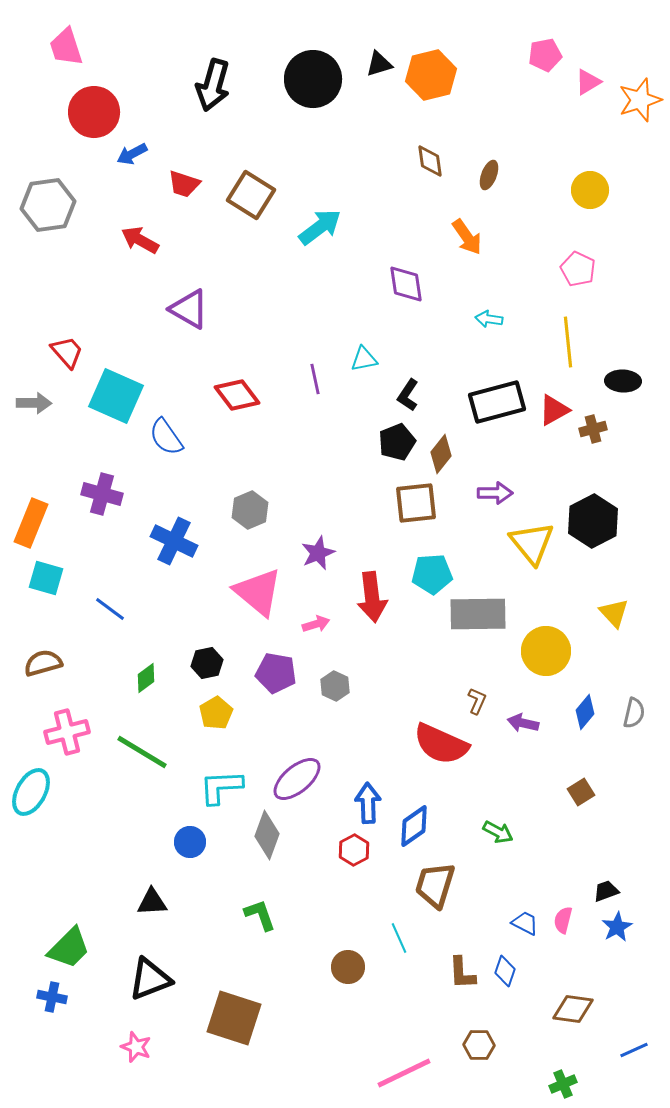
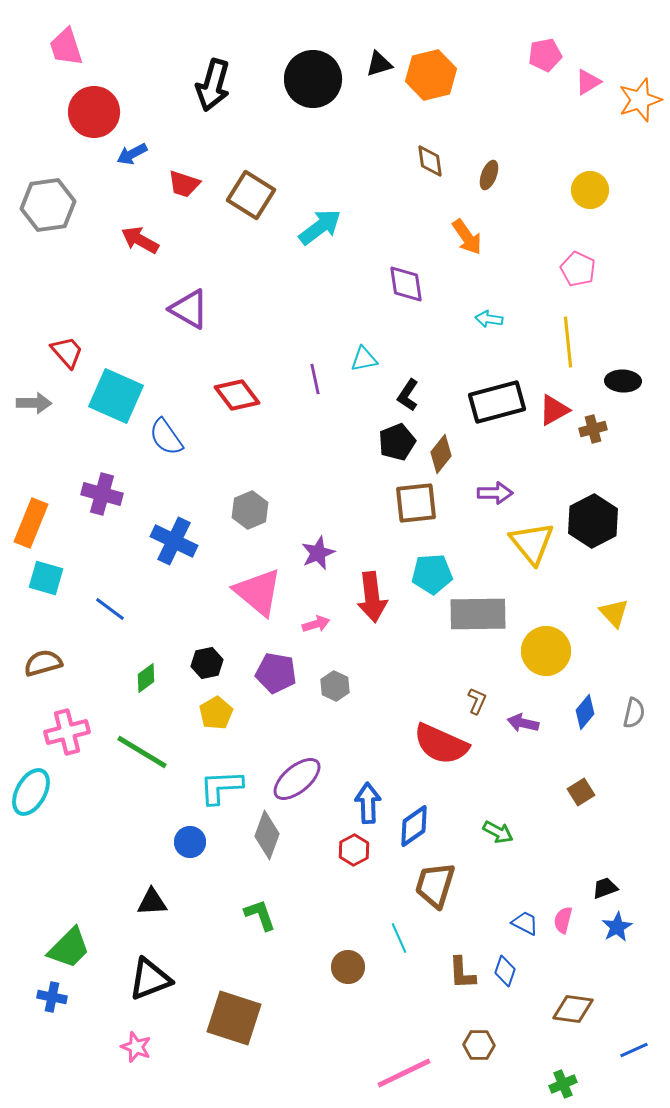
black trapezoid at (606, 891): moved 1 px left, 3 px up
